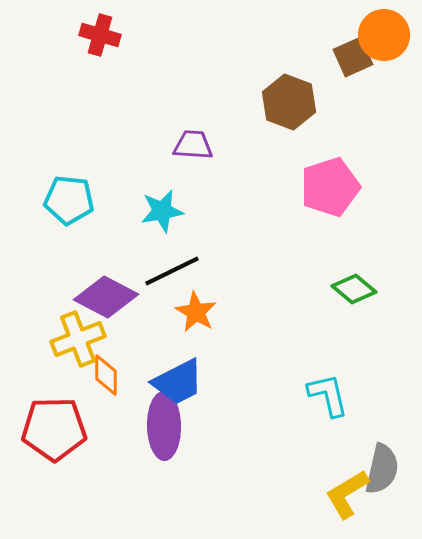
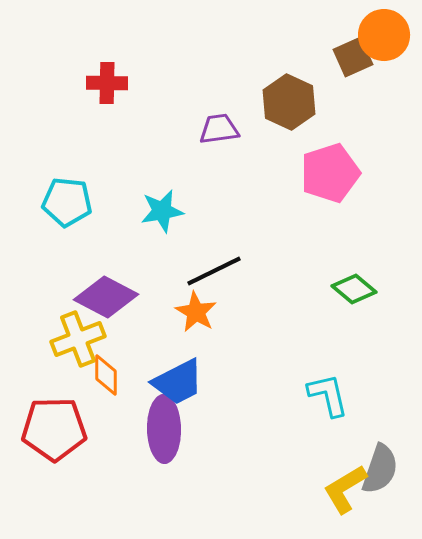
red cross: moved 7 px right, 48 px down; rotated 15 degrees counterclockwise
brown hexagon: rotated 4 degrees clockwise
purple trapezoid: moved 26 px right, 16 px up; rotated 12 degrees counterclockwise
pink pentagon: moved 14 px up
cyan pentagon: moved 2 px left, 2 px down
black line: moved 42 px right
purple ellipse: moved 3 px down
gray semicircle: moved 2 px left; rotated 6 degrees clockwise
yellow L-shape: moved 2 px left, 5 px up
